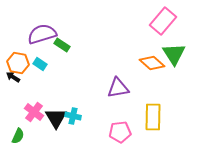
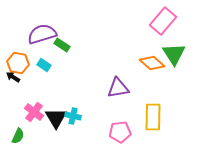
cyan rectangle: moved 4 px right, 1 px down
